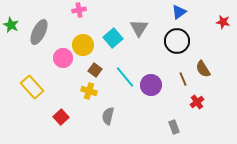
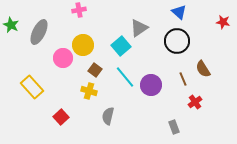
blue triangle: rotated 42 degrees counterclockwise
gray triangle: rotated 24 degrees clockwise
cyan square: moved 8 px right, 8 px down
red cross: moved 2 px left
